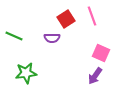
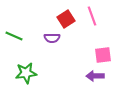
pink square: moved 2 px right, 2 px down; rotated 30 degrees counterclockwise
purple arrow: rotated 54 degrees clockwise
